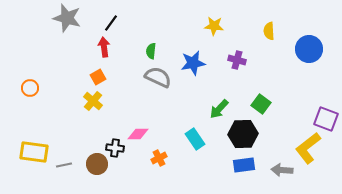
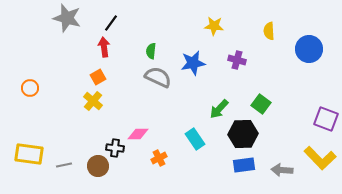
yellow L-shape: moved 12 px right, 10 px down; rotated 96 degrees counterclockwise
yellow rectangle: moved 5 px left, 2 px down
brown circle: moved 1 px right, 2 px down
